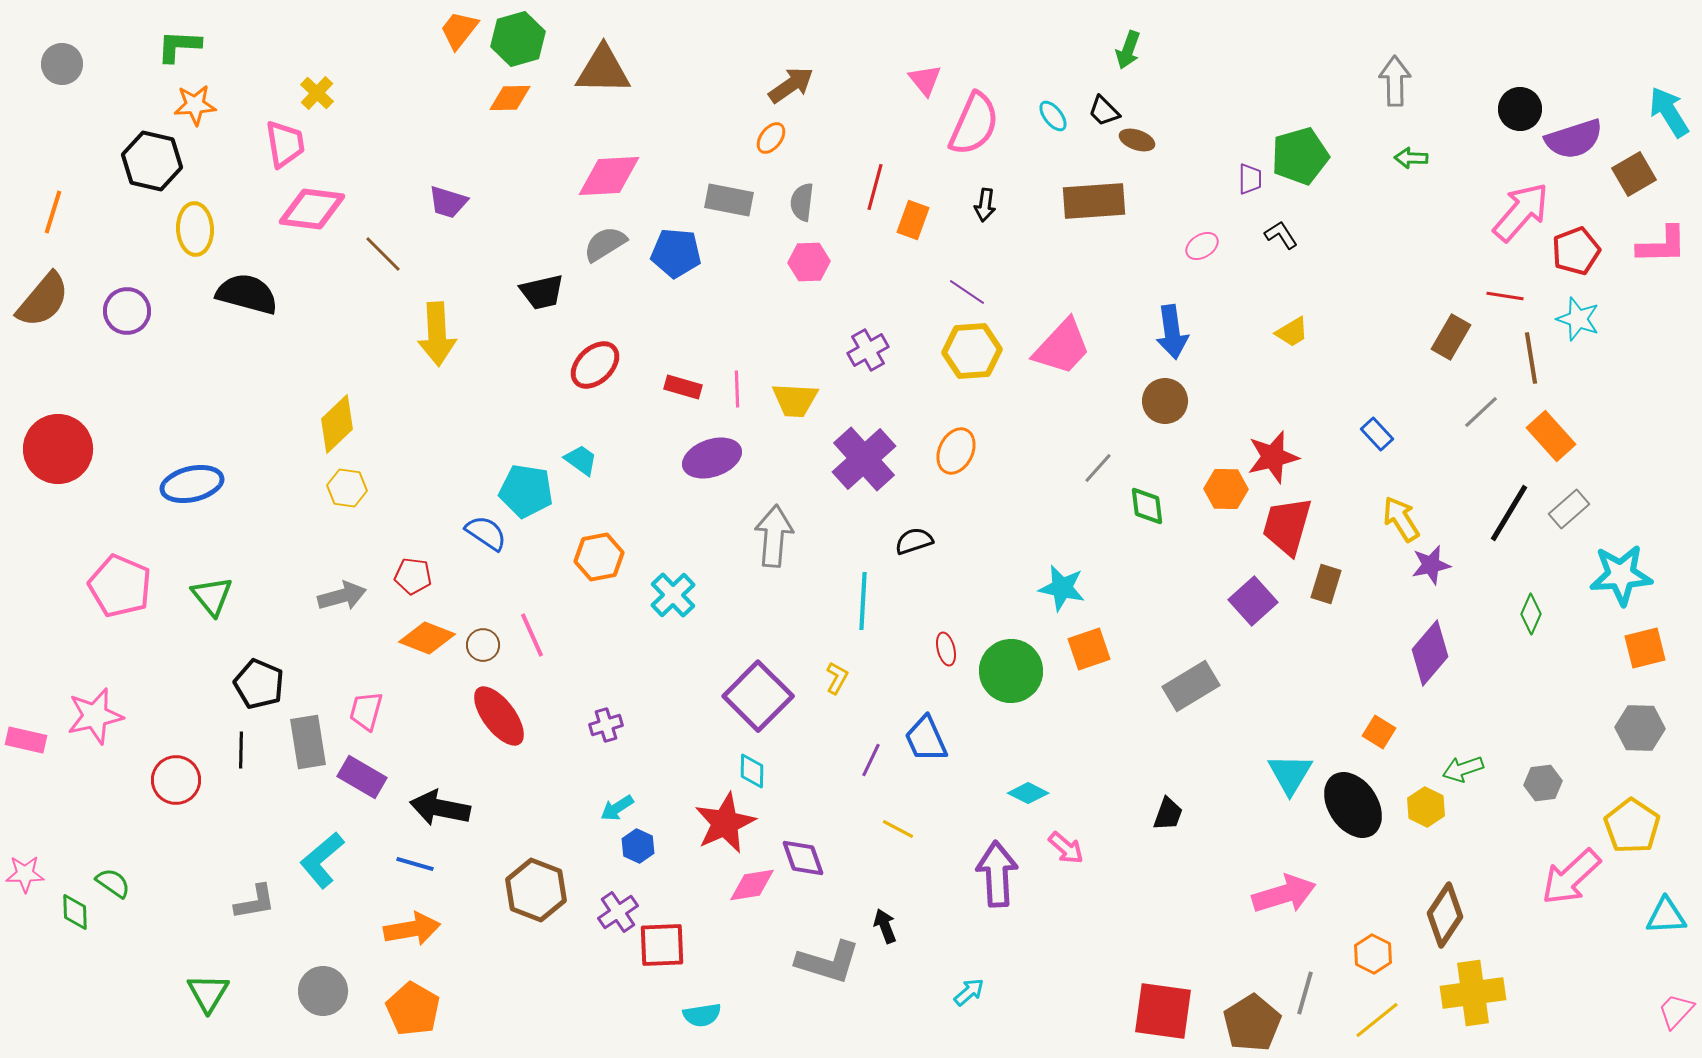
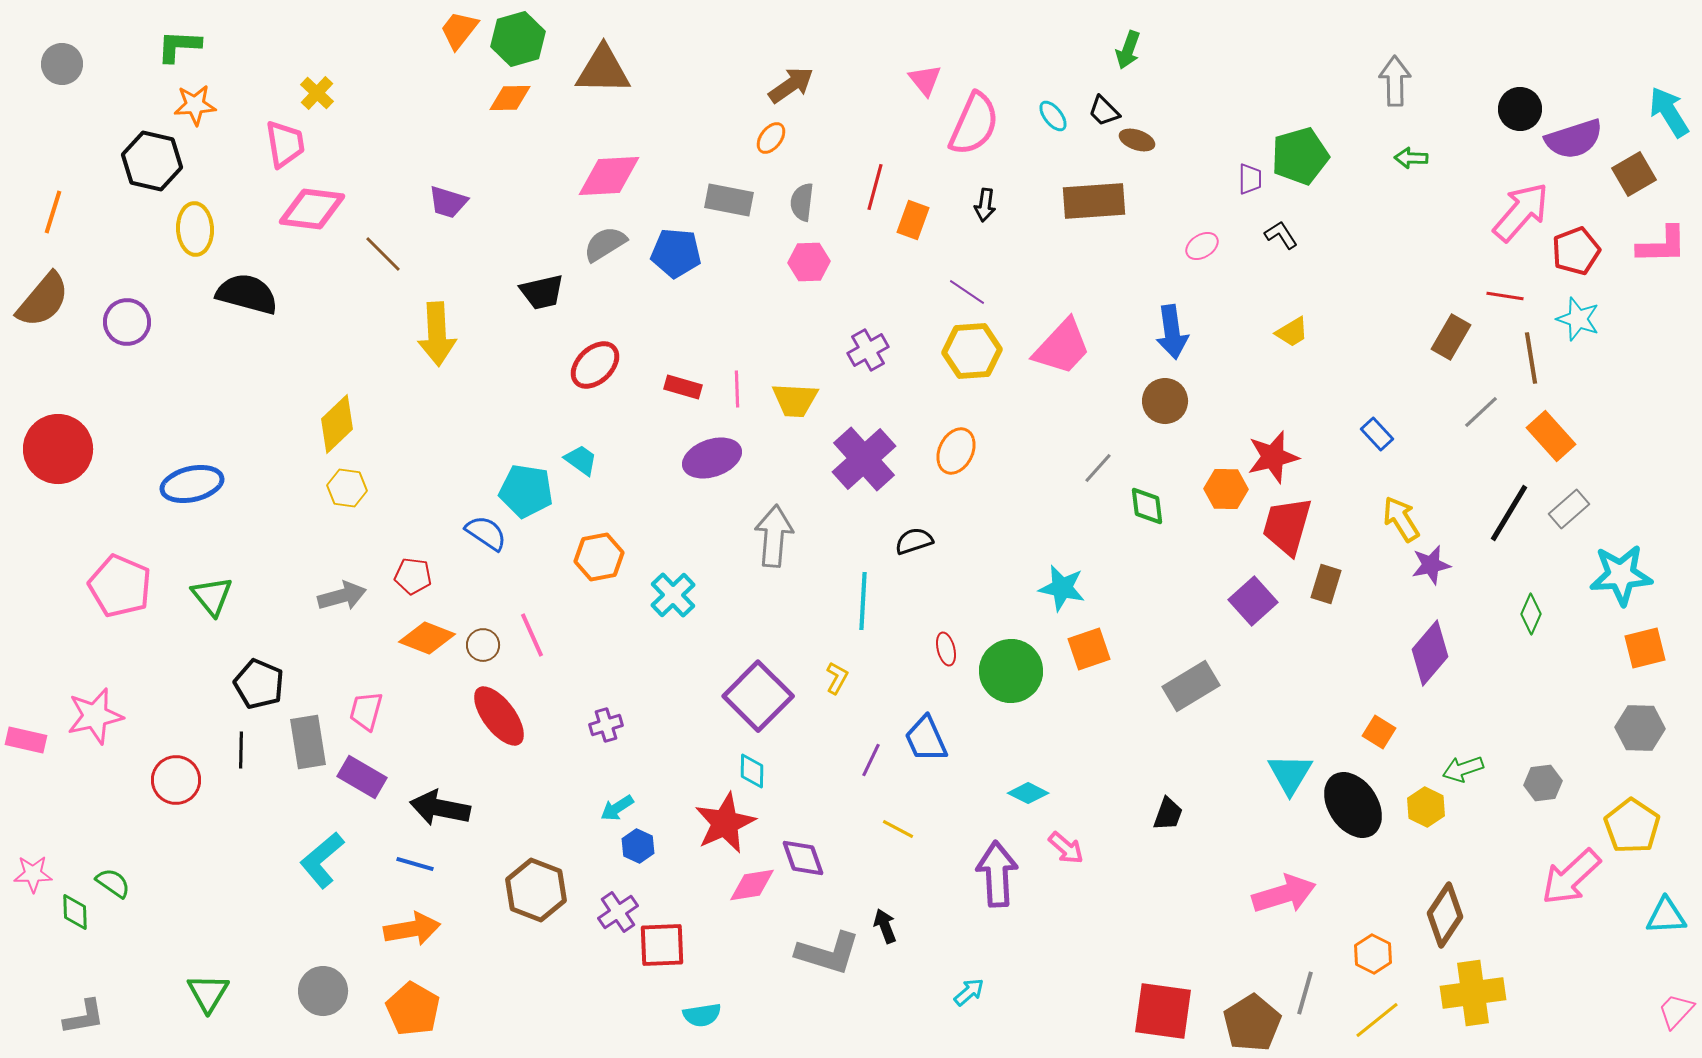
purple circle at (127, 311): moved 11 px down
pink star at (25, 874): moved 8 px right
gray L-shape at (255, 902): moved 171 px left, 115 px down
gray L-shape at (828, 962): moved 9 px up
